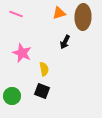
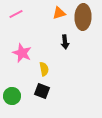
pink line: rotated 48 degrees counterclockwise
black arrow: rotated 32 degrees counterclockwise
